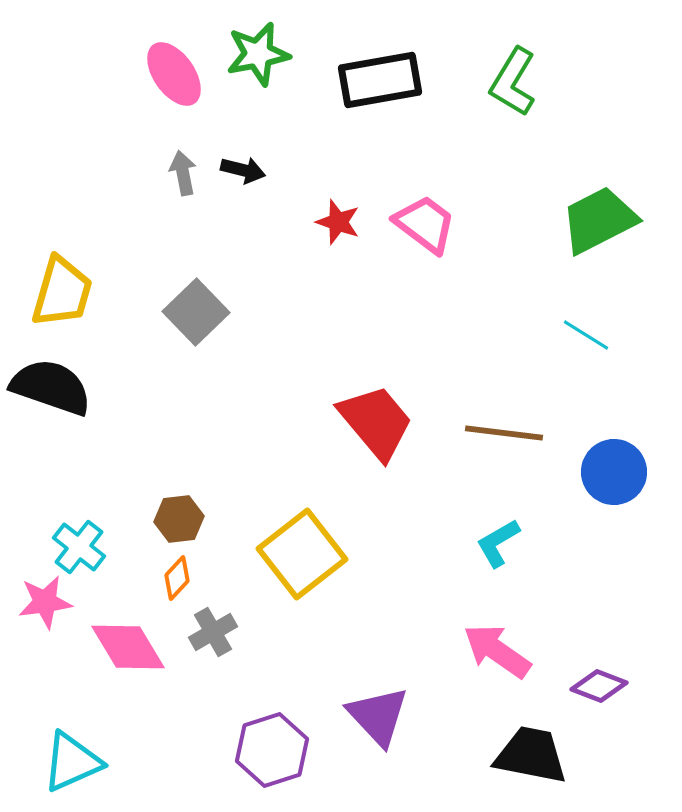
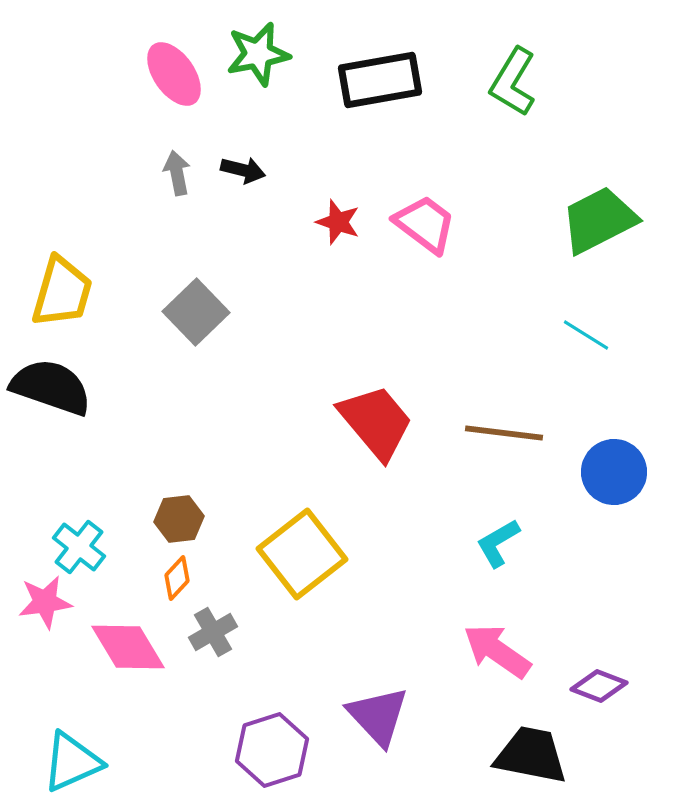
gray arrow: moved 6 px left
